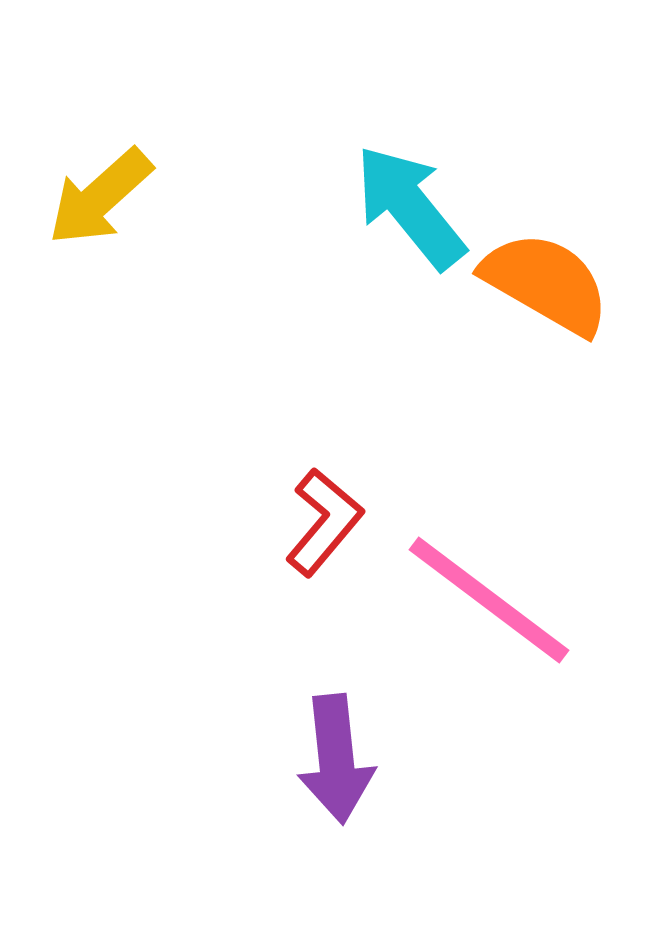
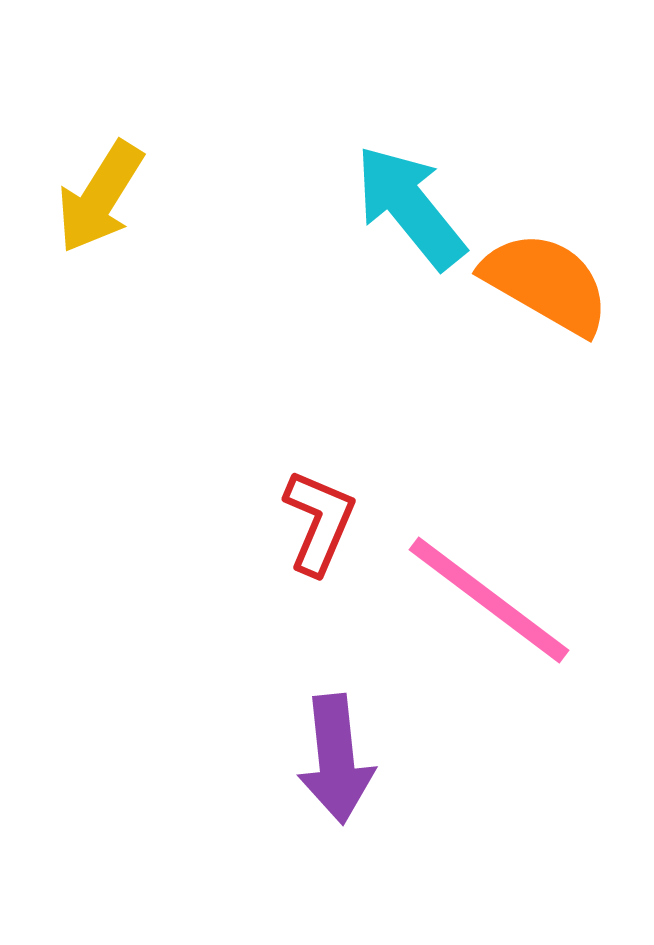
yellow arrow: rotated 16 degrees counterclockwise
red L-shape: moved 5 px left; rotated 17 degrees counterclockwise
